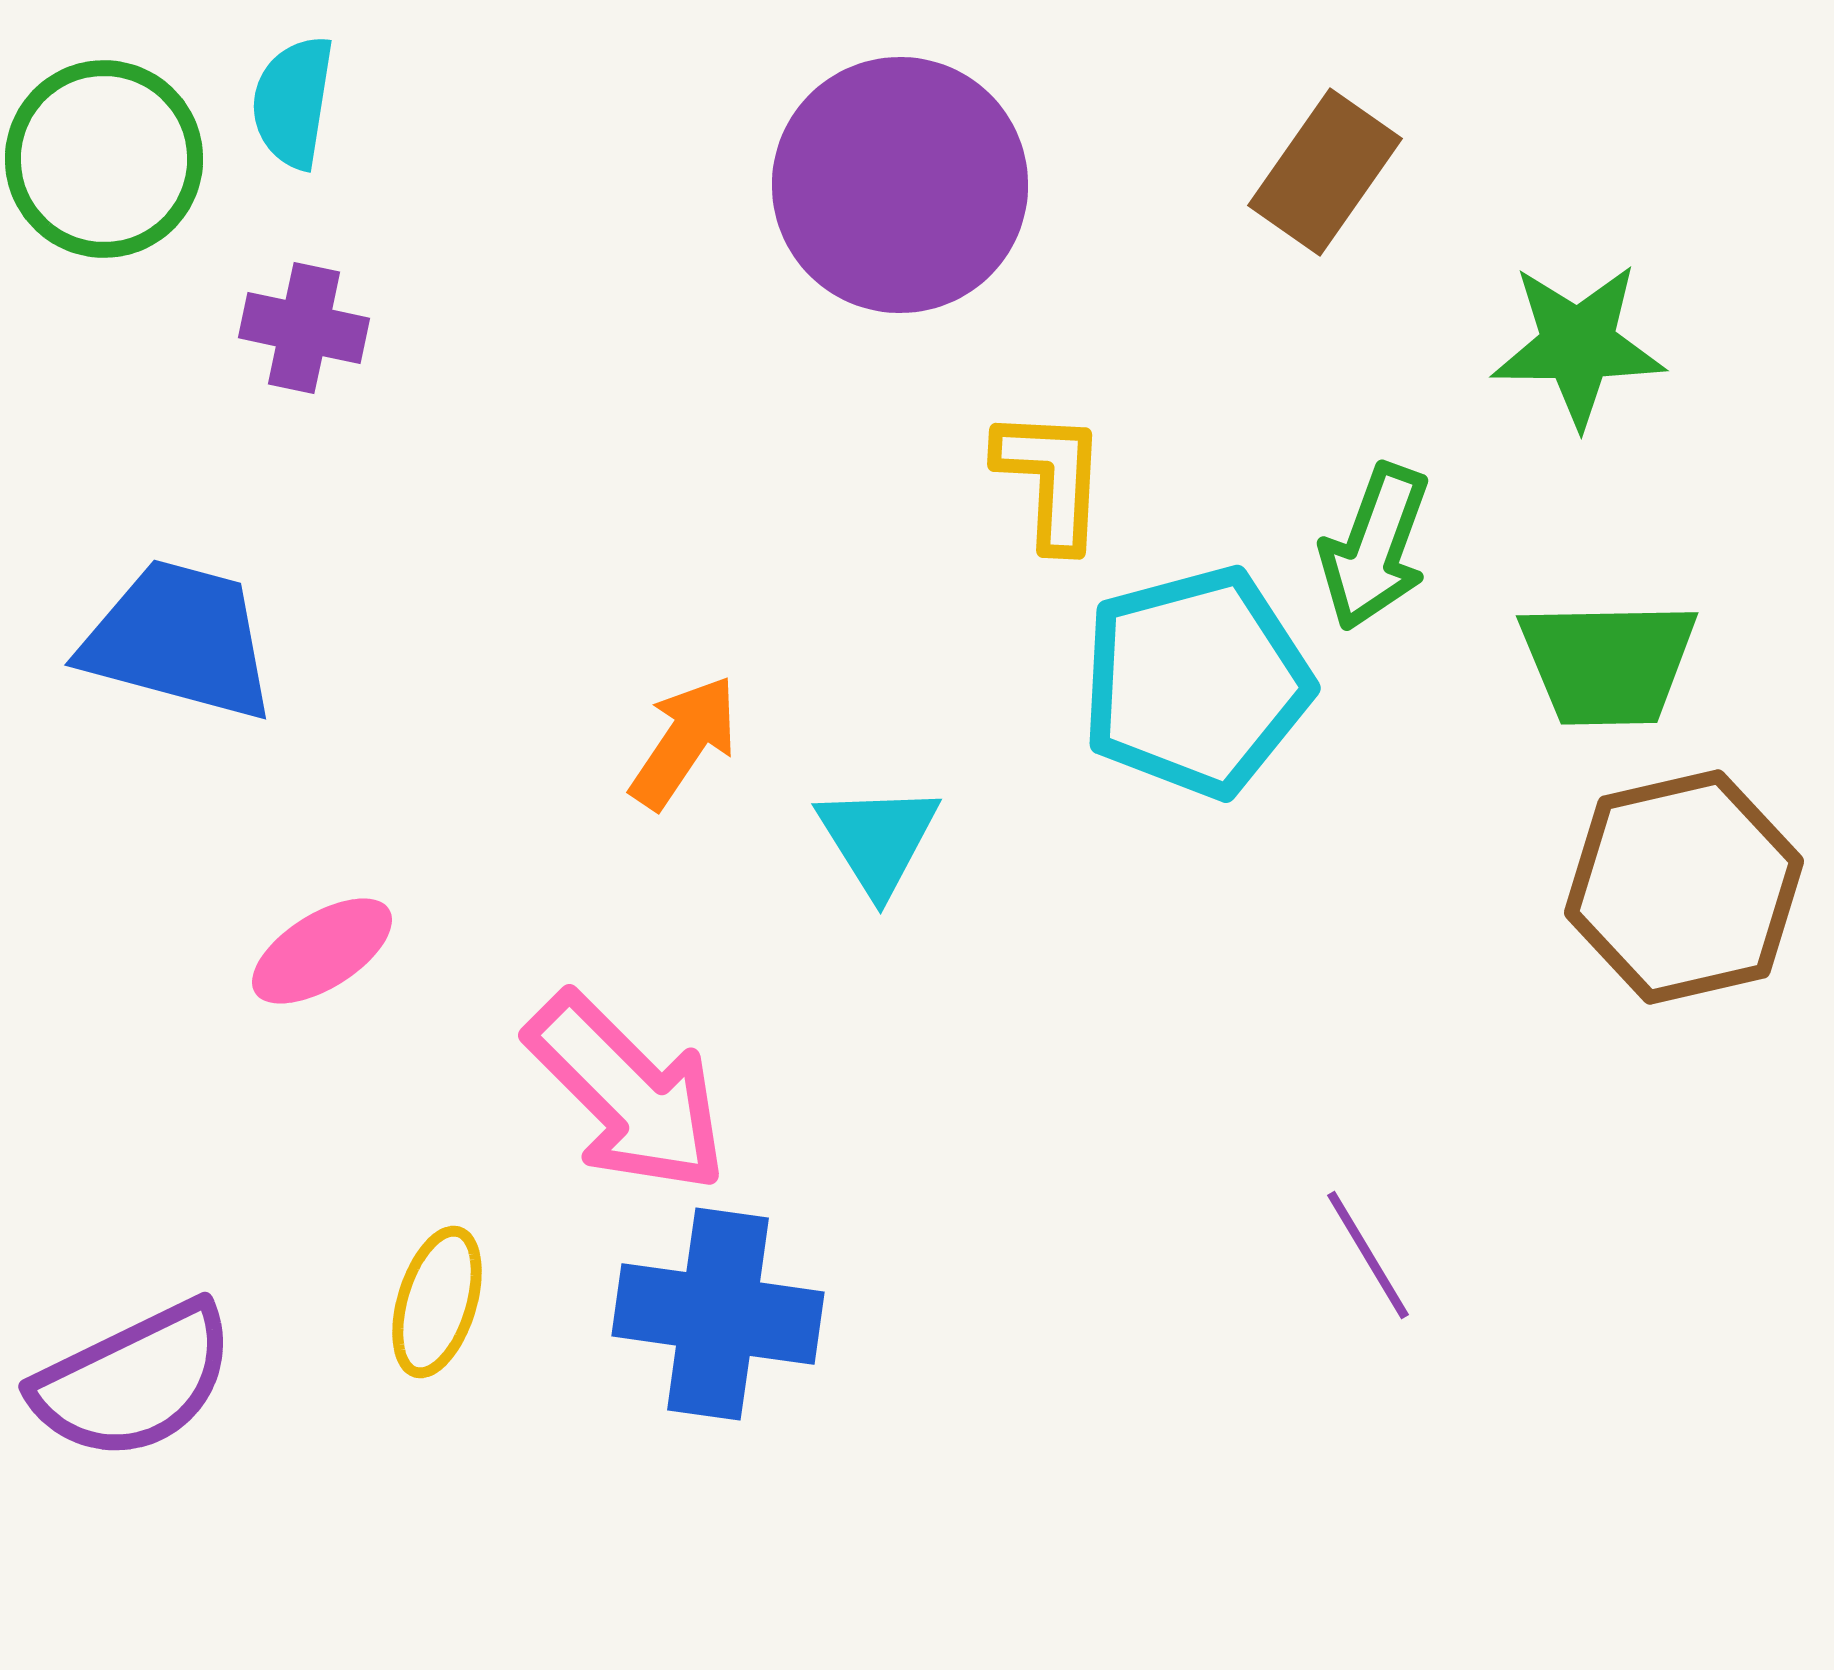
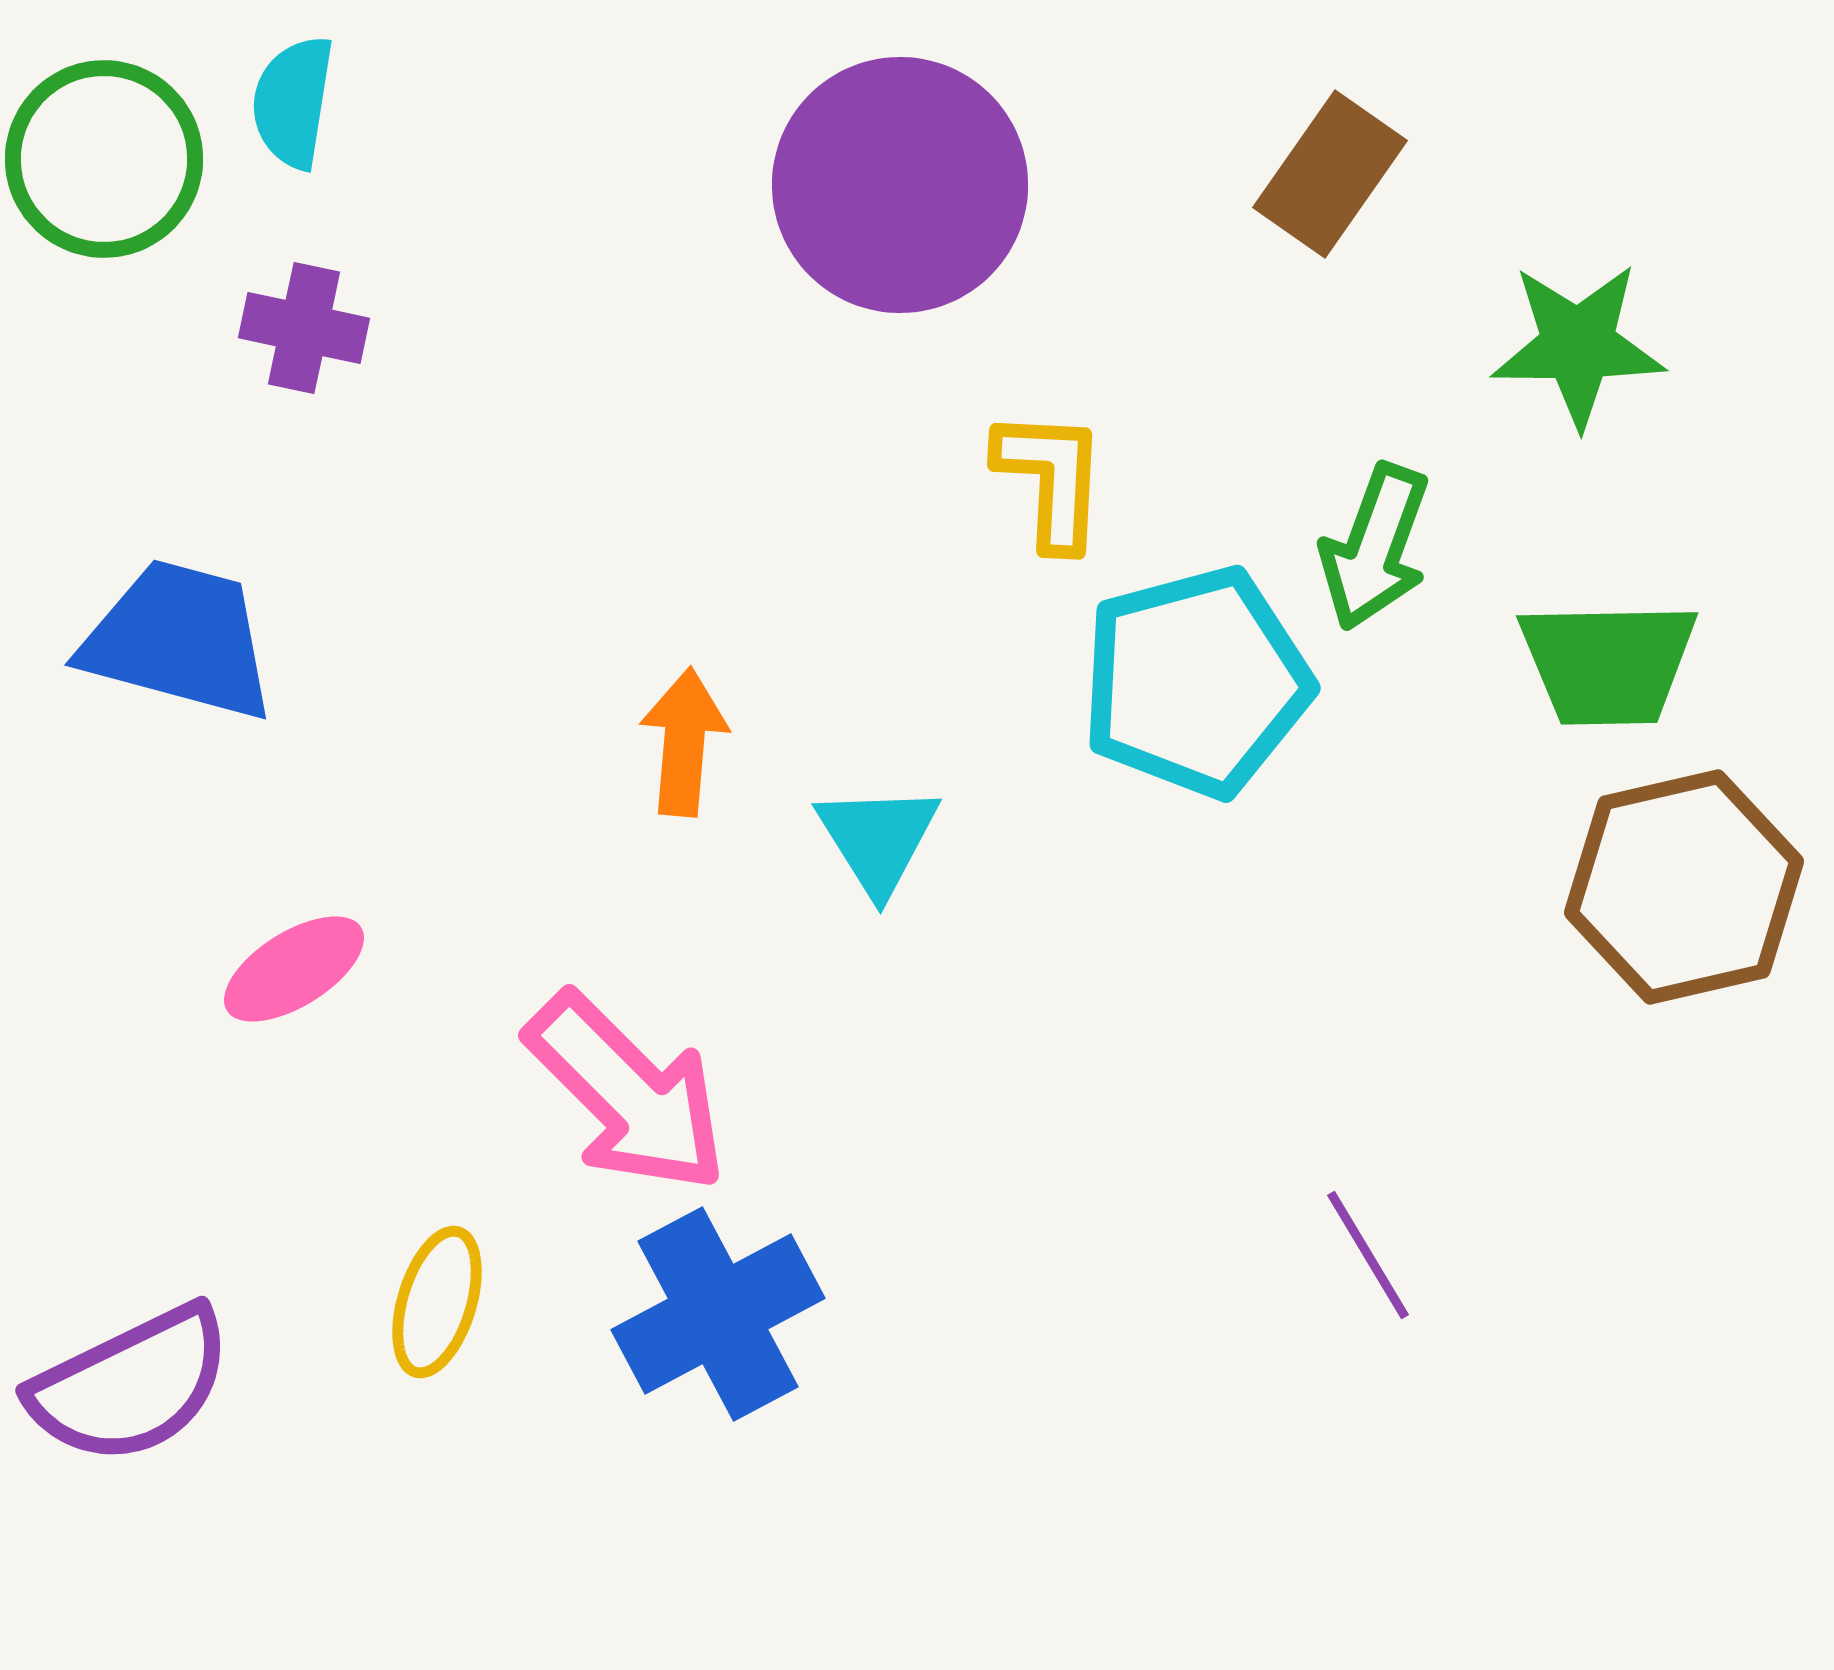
brown rectangle: moved 5 px right, 2 px down
orange arrow: rotated 29 degrees counterclockwise
pink ellipse: moved 28 px left, 18 px down
blue cross: rotated 36 degrees counterclockwise
purple semicircle: moved 3 px left, 4 px down
